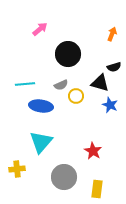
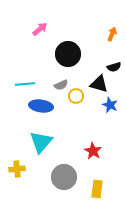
black triangle: moved 1 px left, 1 px down
